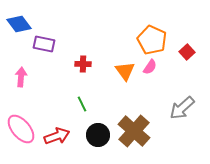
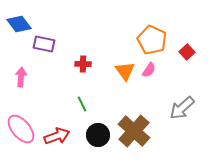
pink semicircle: moved 1 px left, 3 px down
